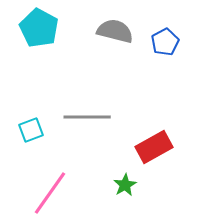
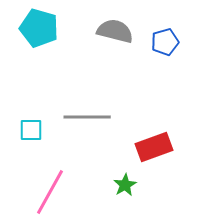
cyan pentagon: rotated 12 degrees counterclockwise
blue pentagon: rotated 12 degrees clockwise
cyan square: rotated 20 degrees clockwise
red rectangle: rotated 9 degrees clockwise
pink line: moved 1 px up; rotated 6 degrees counterclockwise
